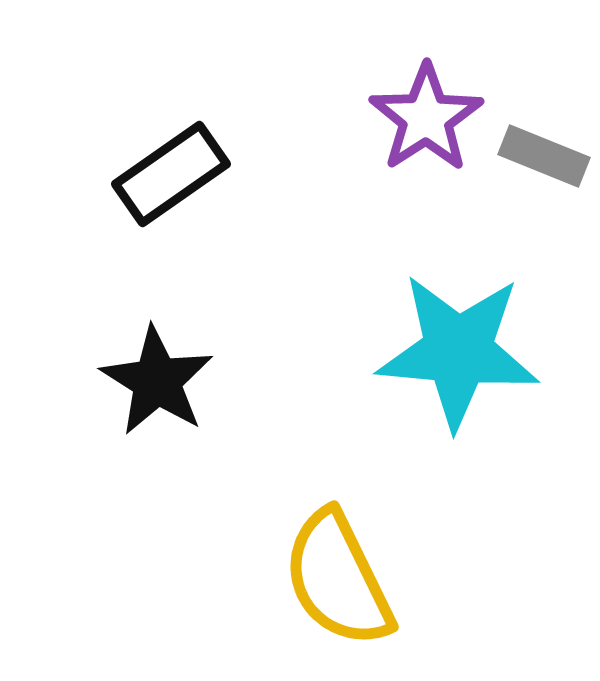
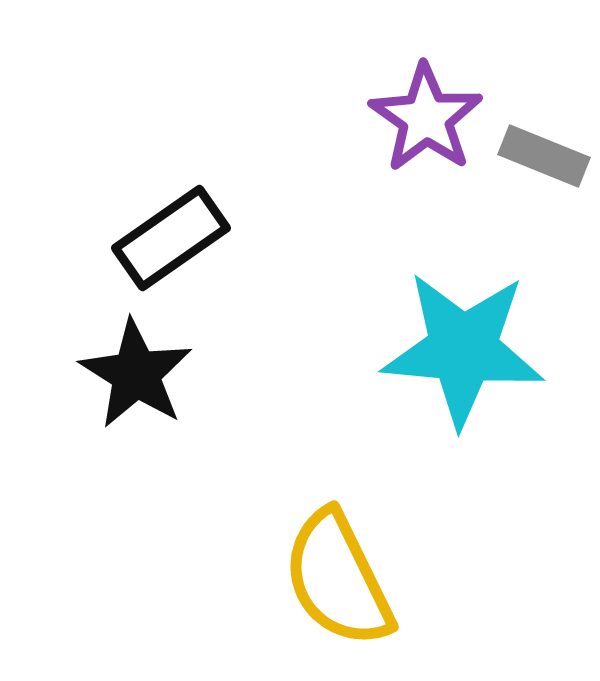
purple star: rotated 4 degrees counterclockwise
black rectangle: moved 64 px down
cyan star: moved 5 px right, 2 px up
black star: moved 21 px left, 7 px up
